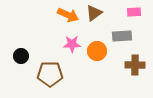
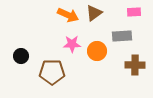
brown pentagon: moved 2 px right, 2 px up
